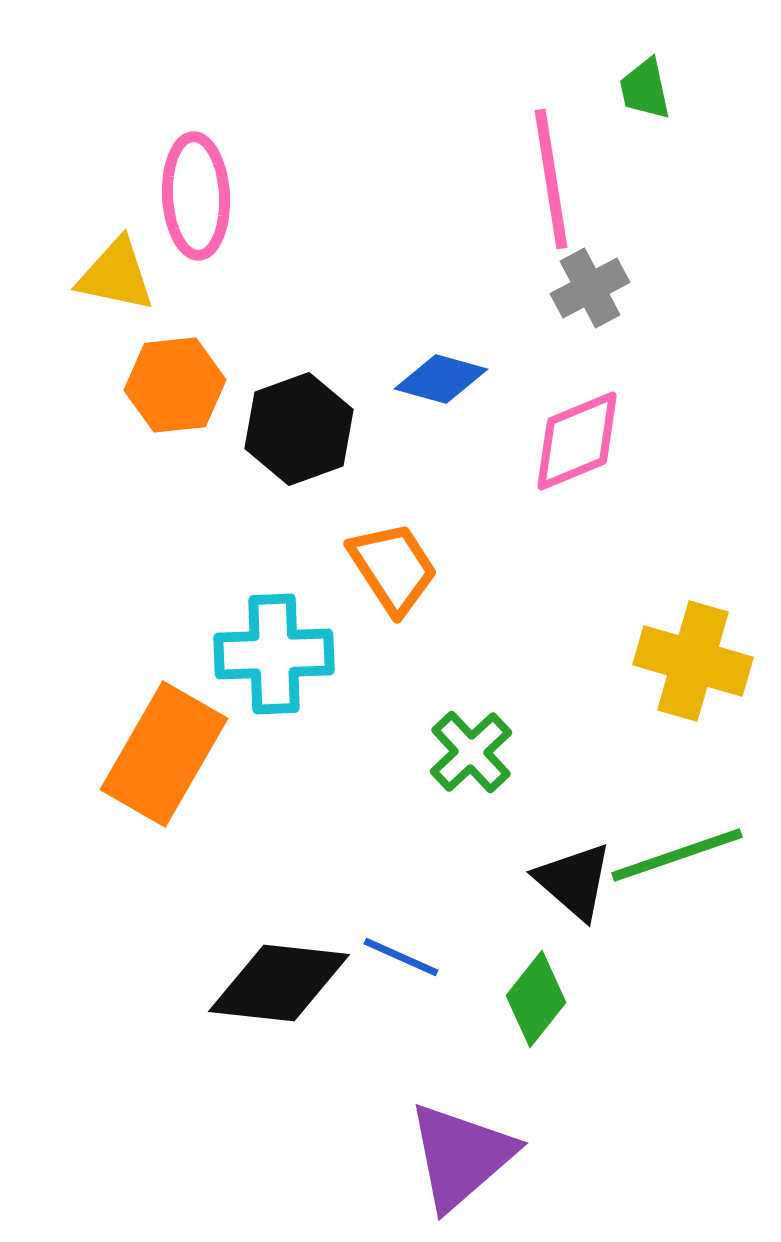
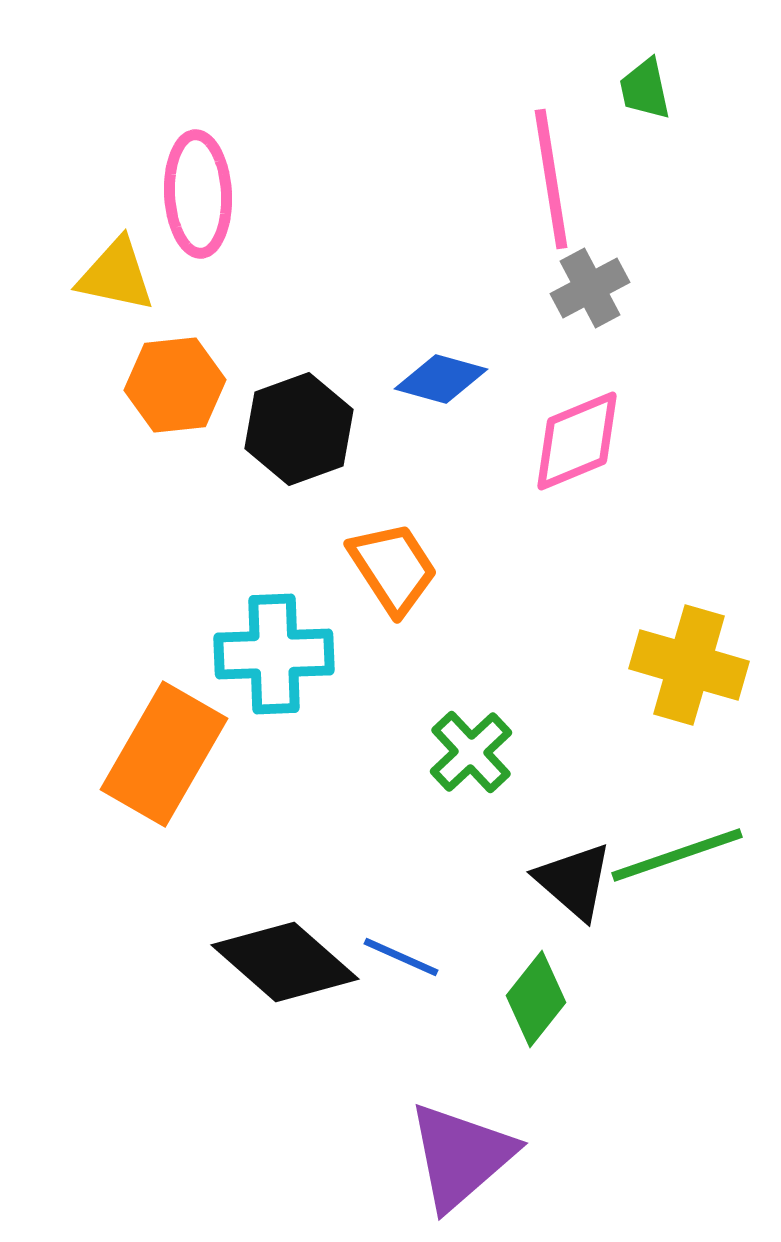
pink ellipse: moved 2 px right, 2 px up
yellow cross: moved 4 px left, 4 px down
black diamond: moved 6 px right, 21 px up; rotated 35 degrees clockwise
